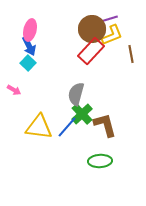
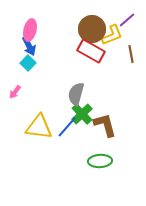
purple line: moved 18 px right, 1 px down; rotated 24 degrees counterclockwise
red rectangle: rotated 76 degrees clockwise
pink arrow: moved 1 px right, 2 px down; rotated 96 degrees clockwise
